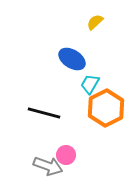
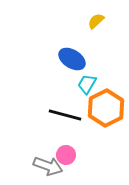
yellow semicircle: moved 1 px right, 1 px up
cyan trapezoid: moved 3 px left
black line: moved 21 px right, 2 px down
